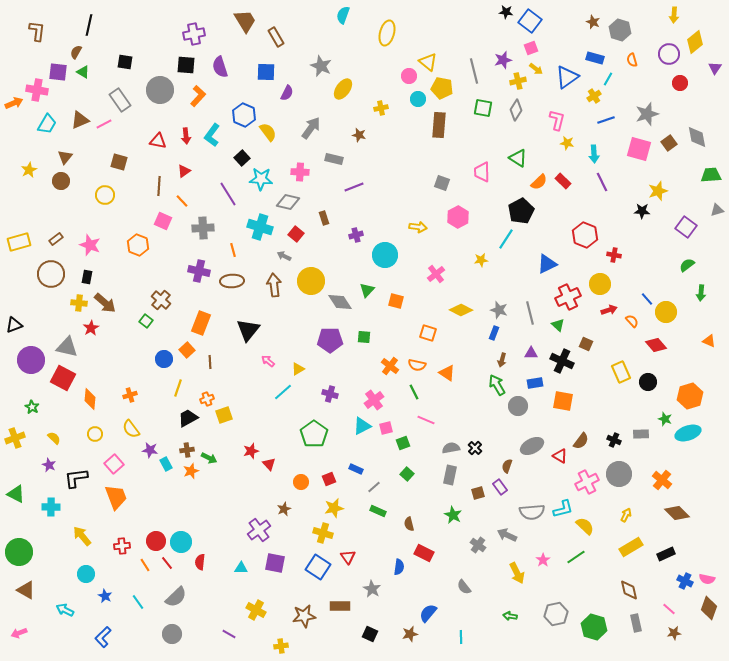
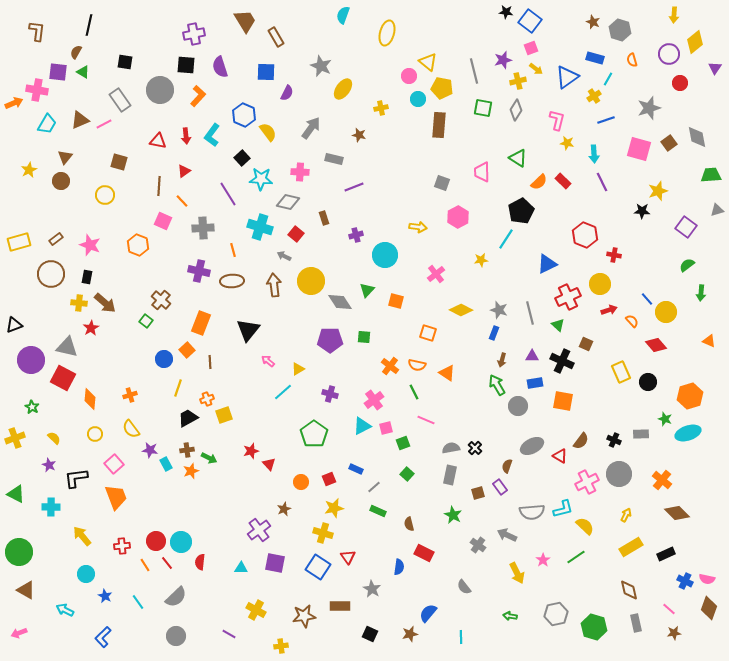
gray star at (647, 114): moved 2 px right, 6 px up
purple triangle at (531, 353): moved 1 px right, 3 px down
gray circle at (172, 634): moved 4 px right, 2 px down
